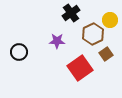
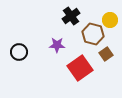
black cross: moved 3 px down
brown hexagon: rotated 20 degrees counterclockwise
purple star: moved 4 px down
